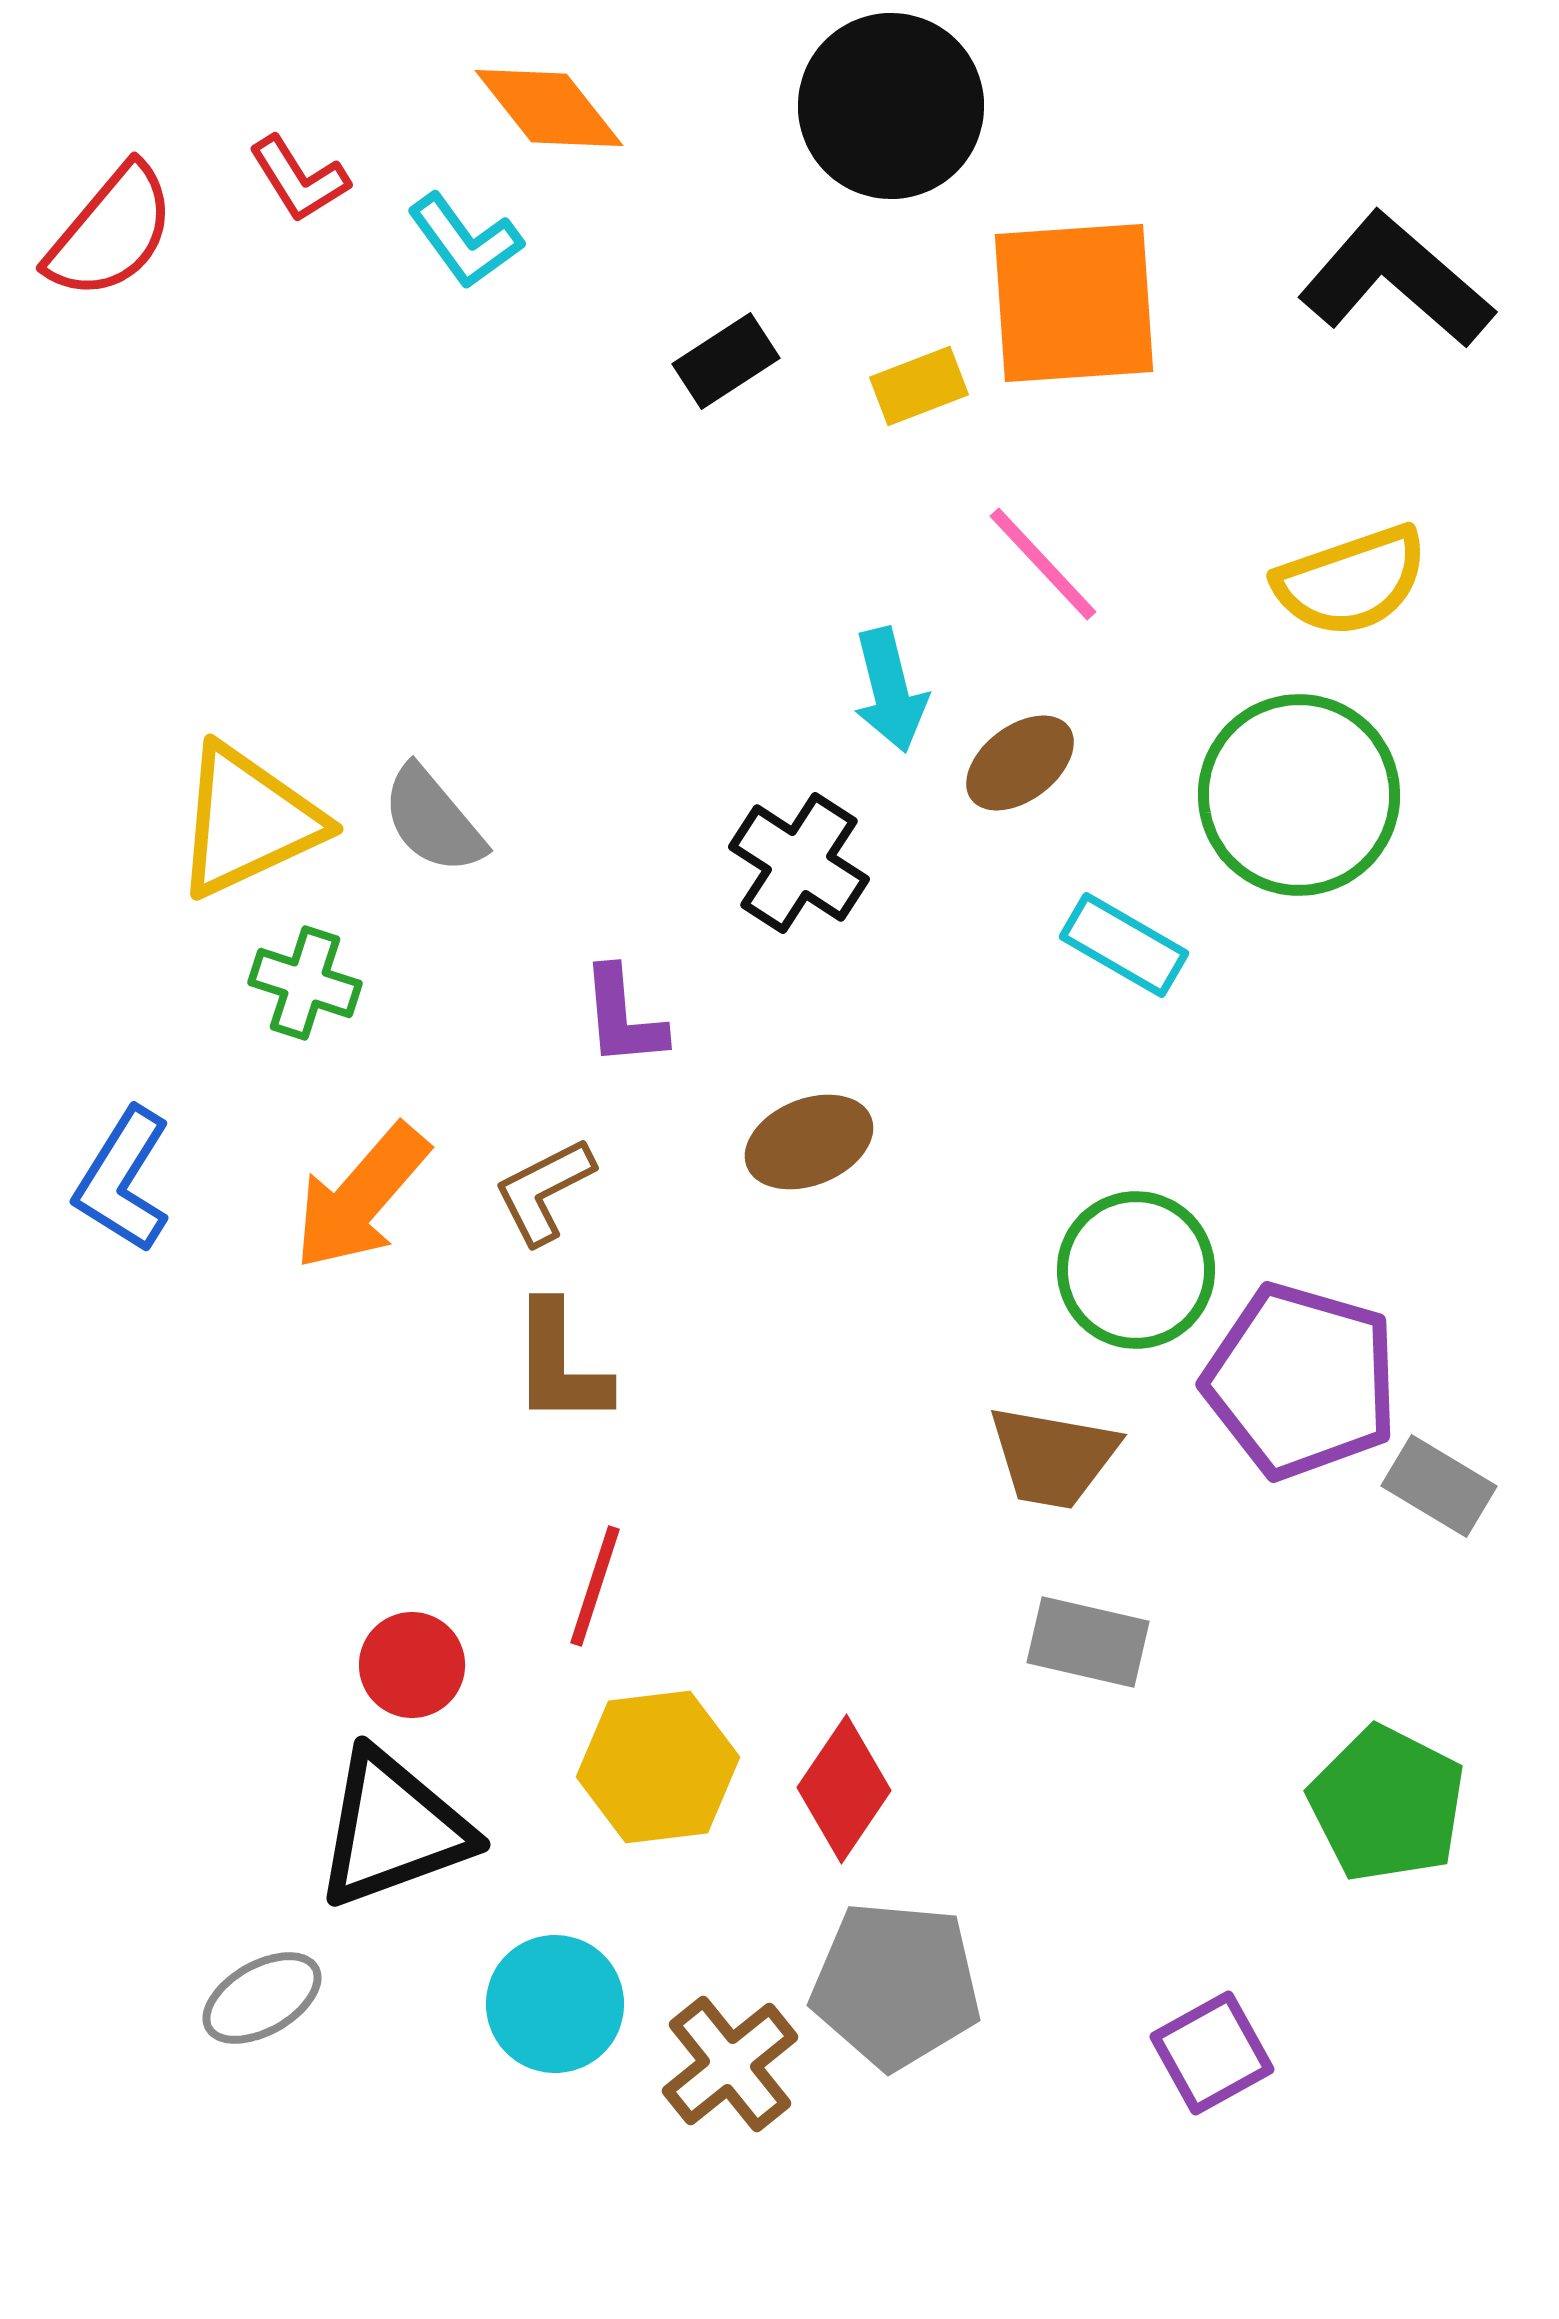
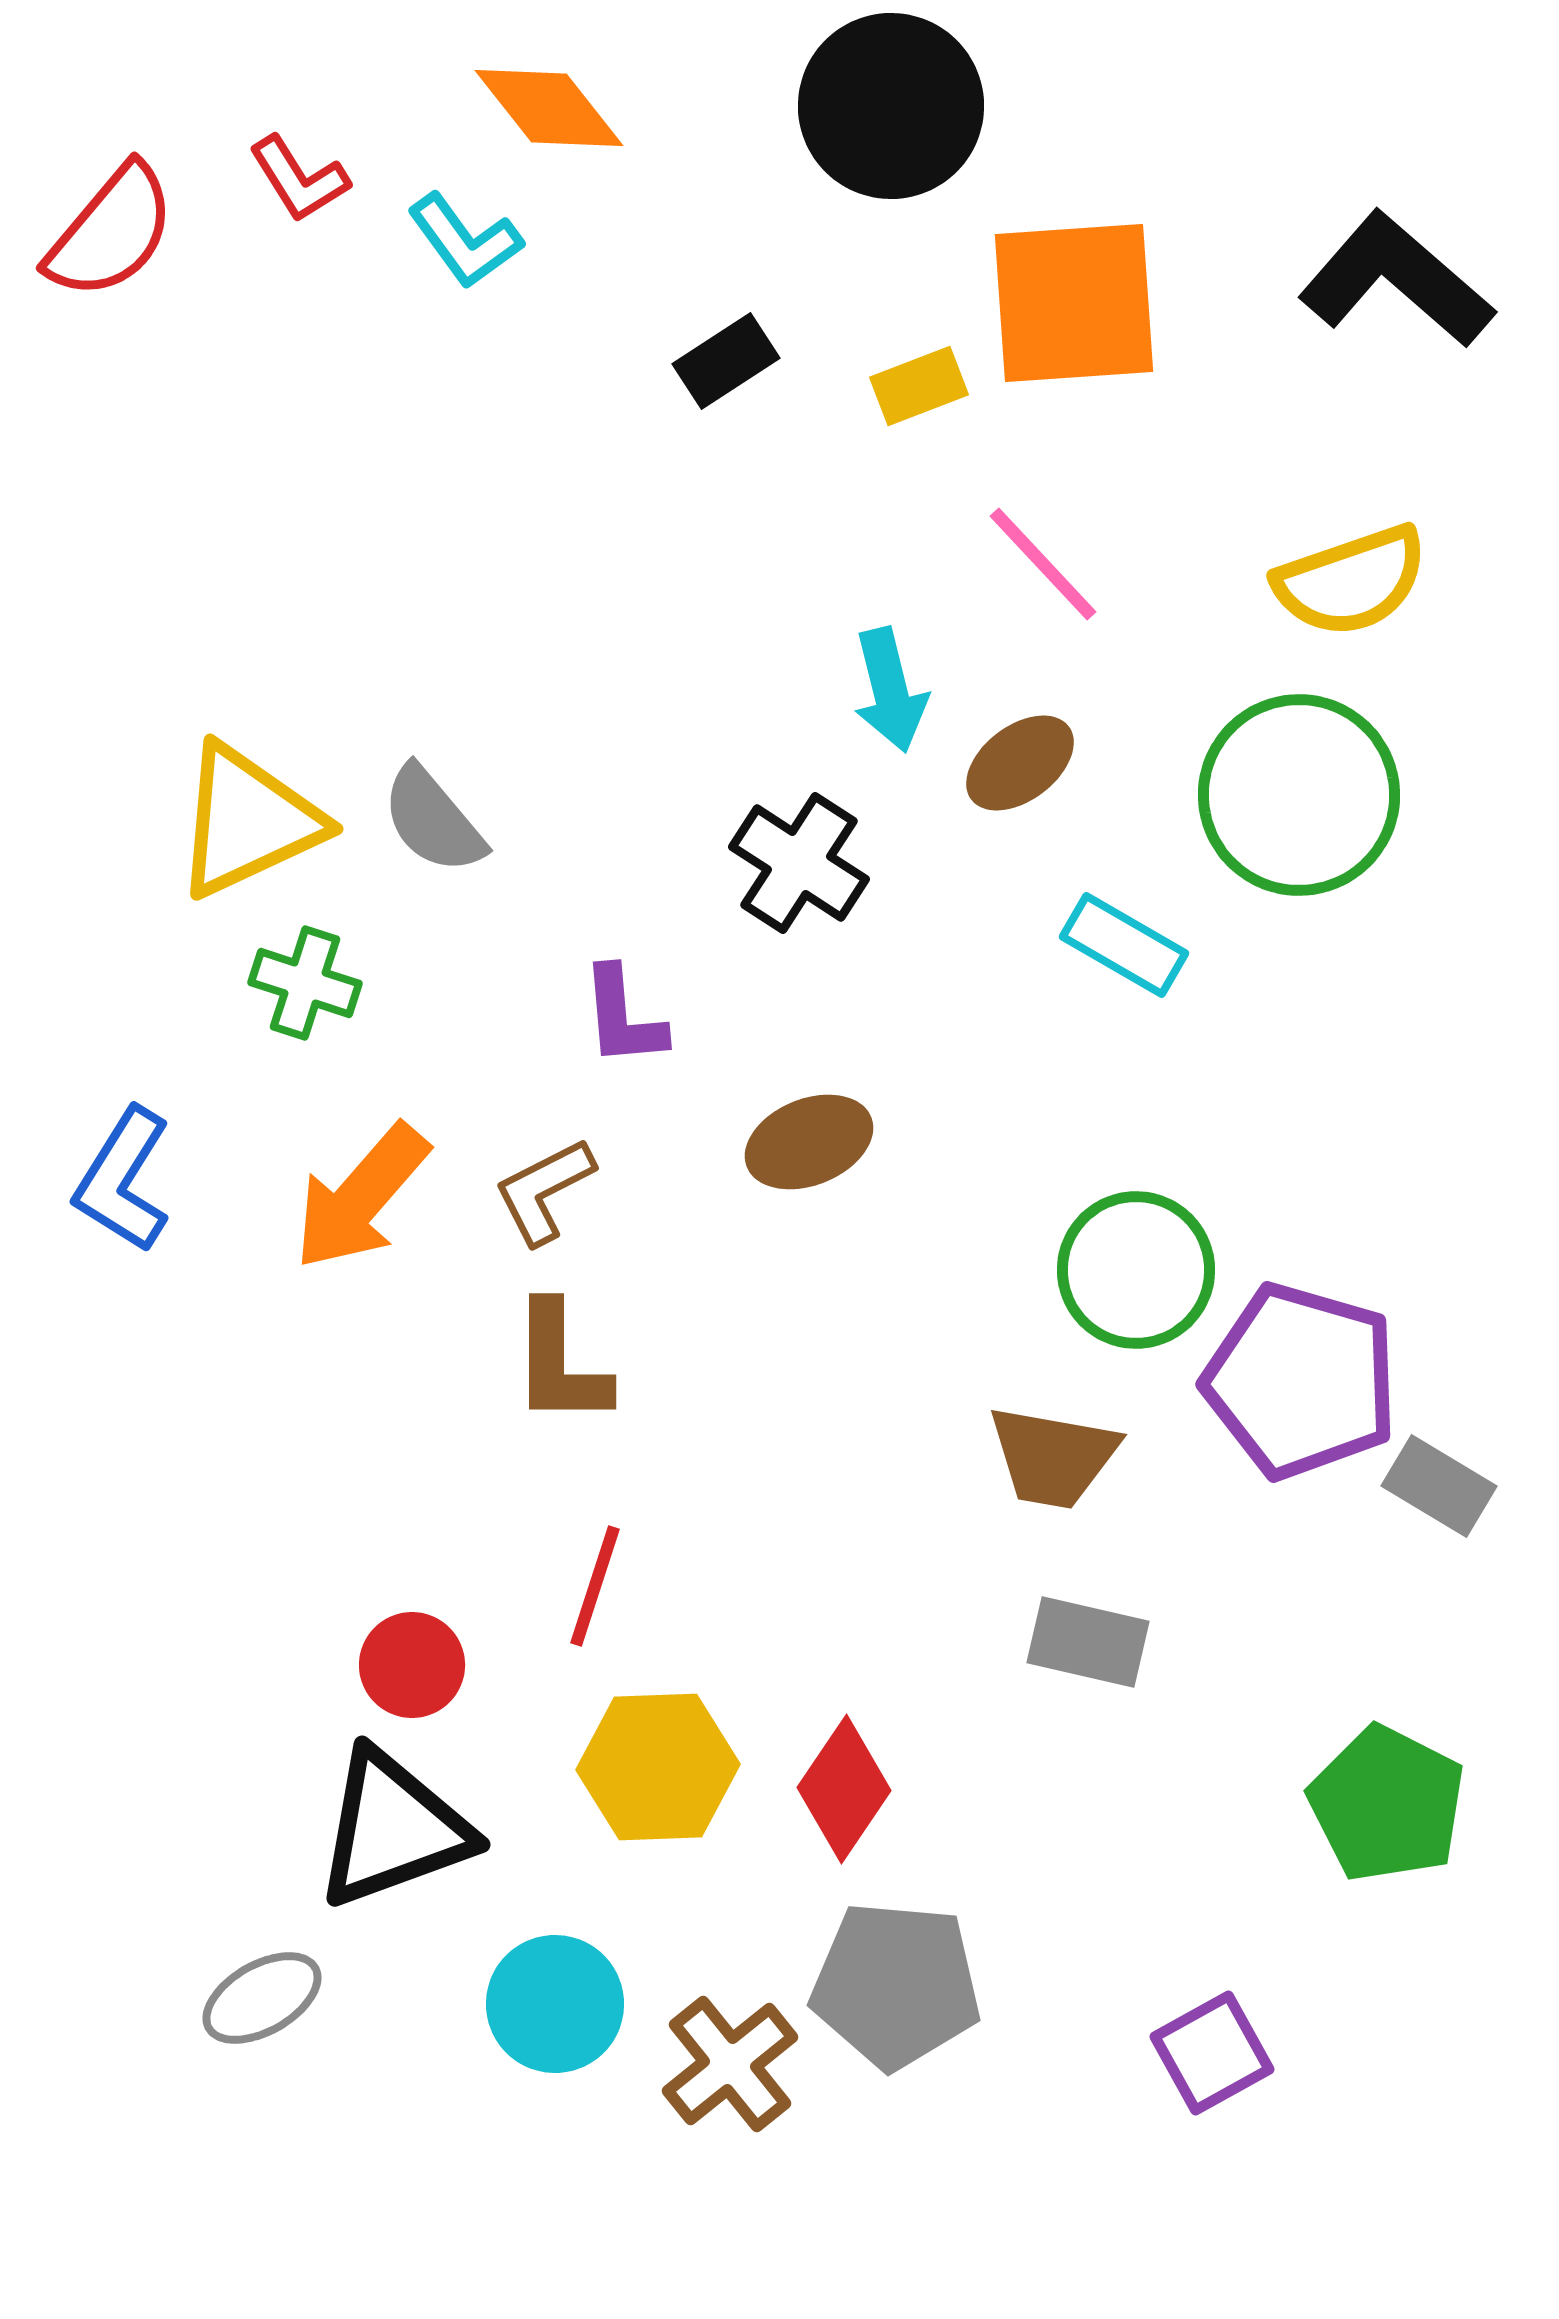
yellow hexagon at (658, 1767): rotated 5 degrees clockwise
